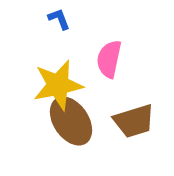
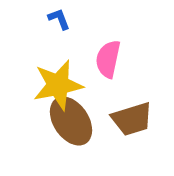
pink semicircle: moved 1 px left
brown trapezoid: moved 2 px left, 2 px up
